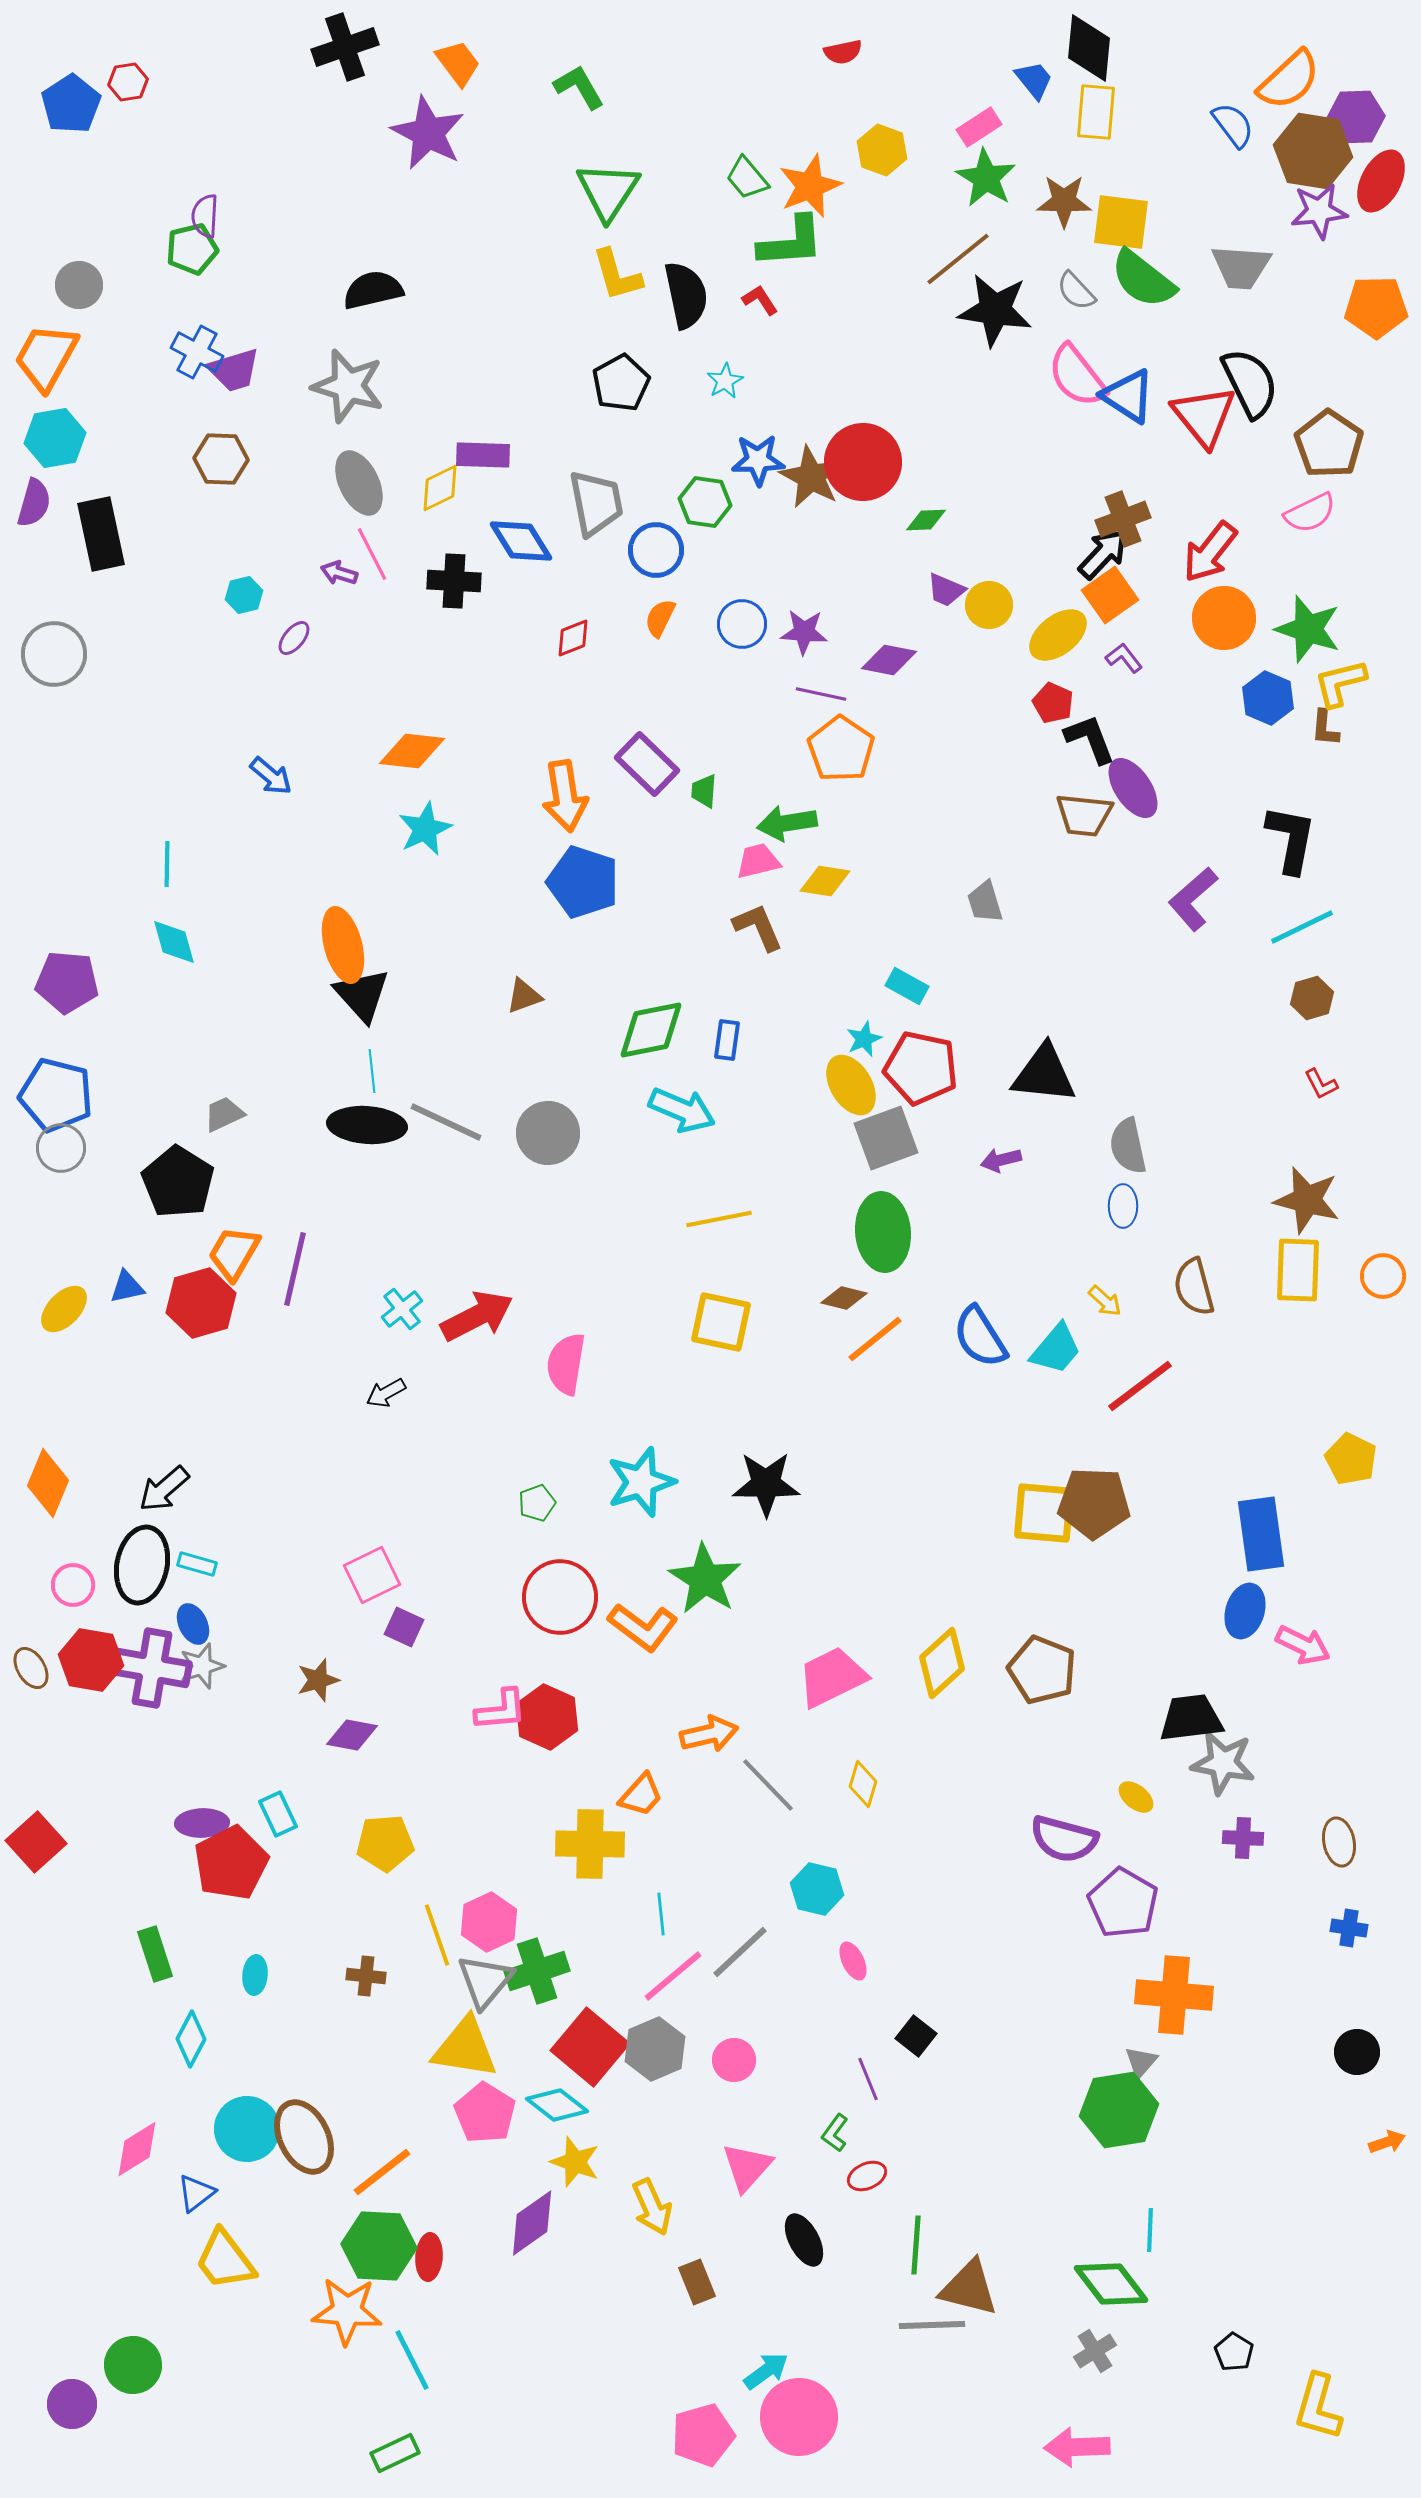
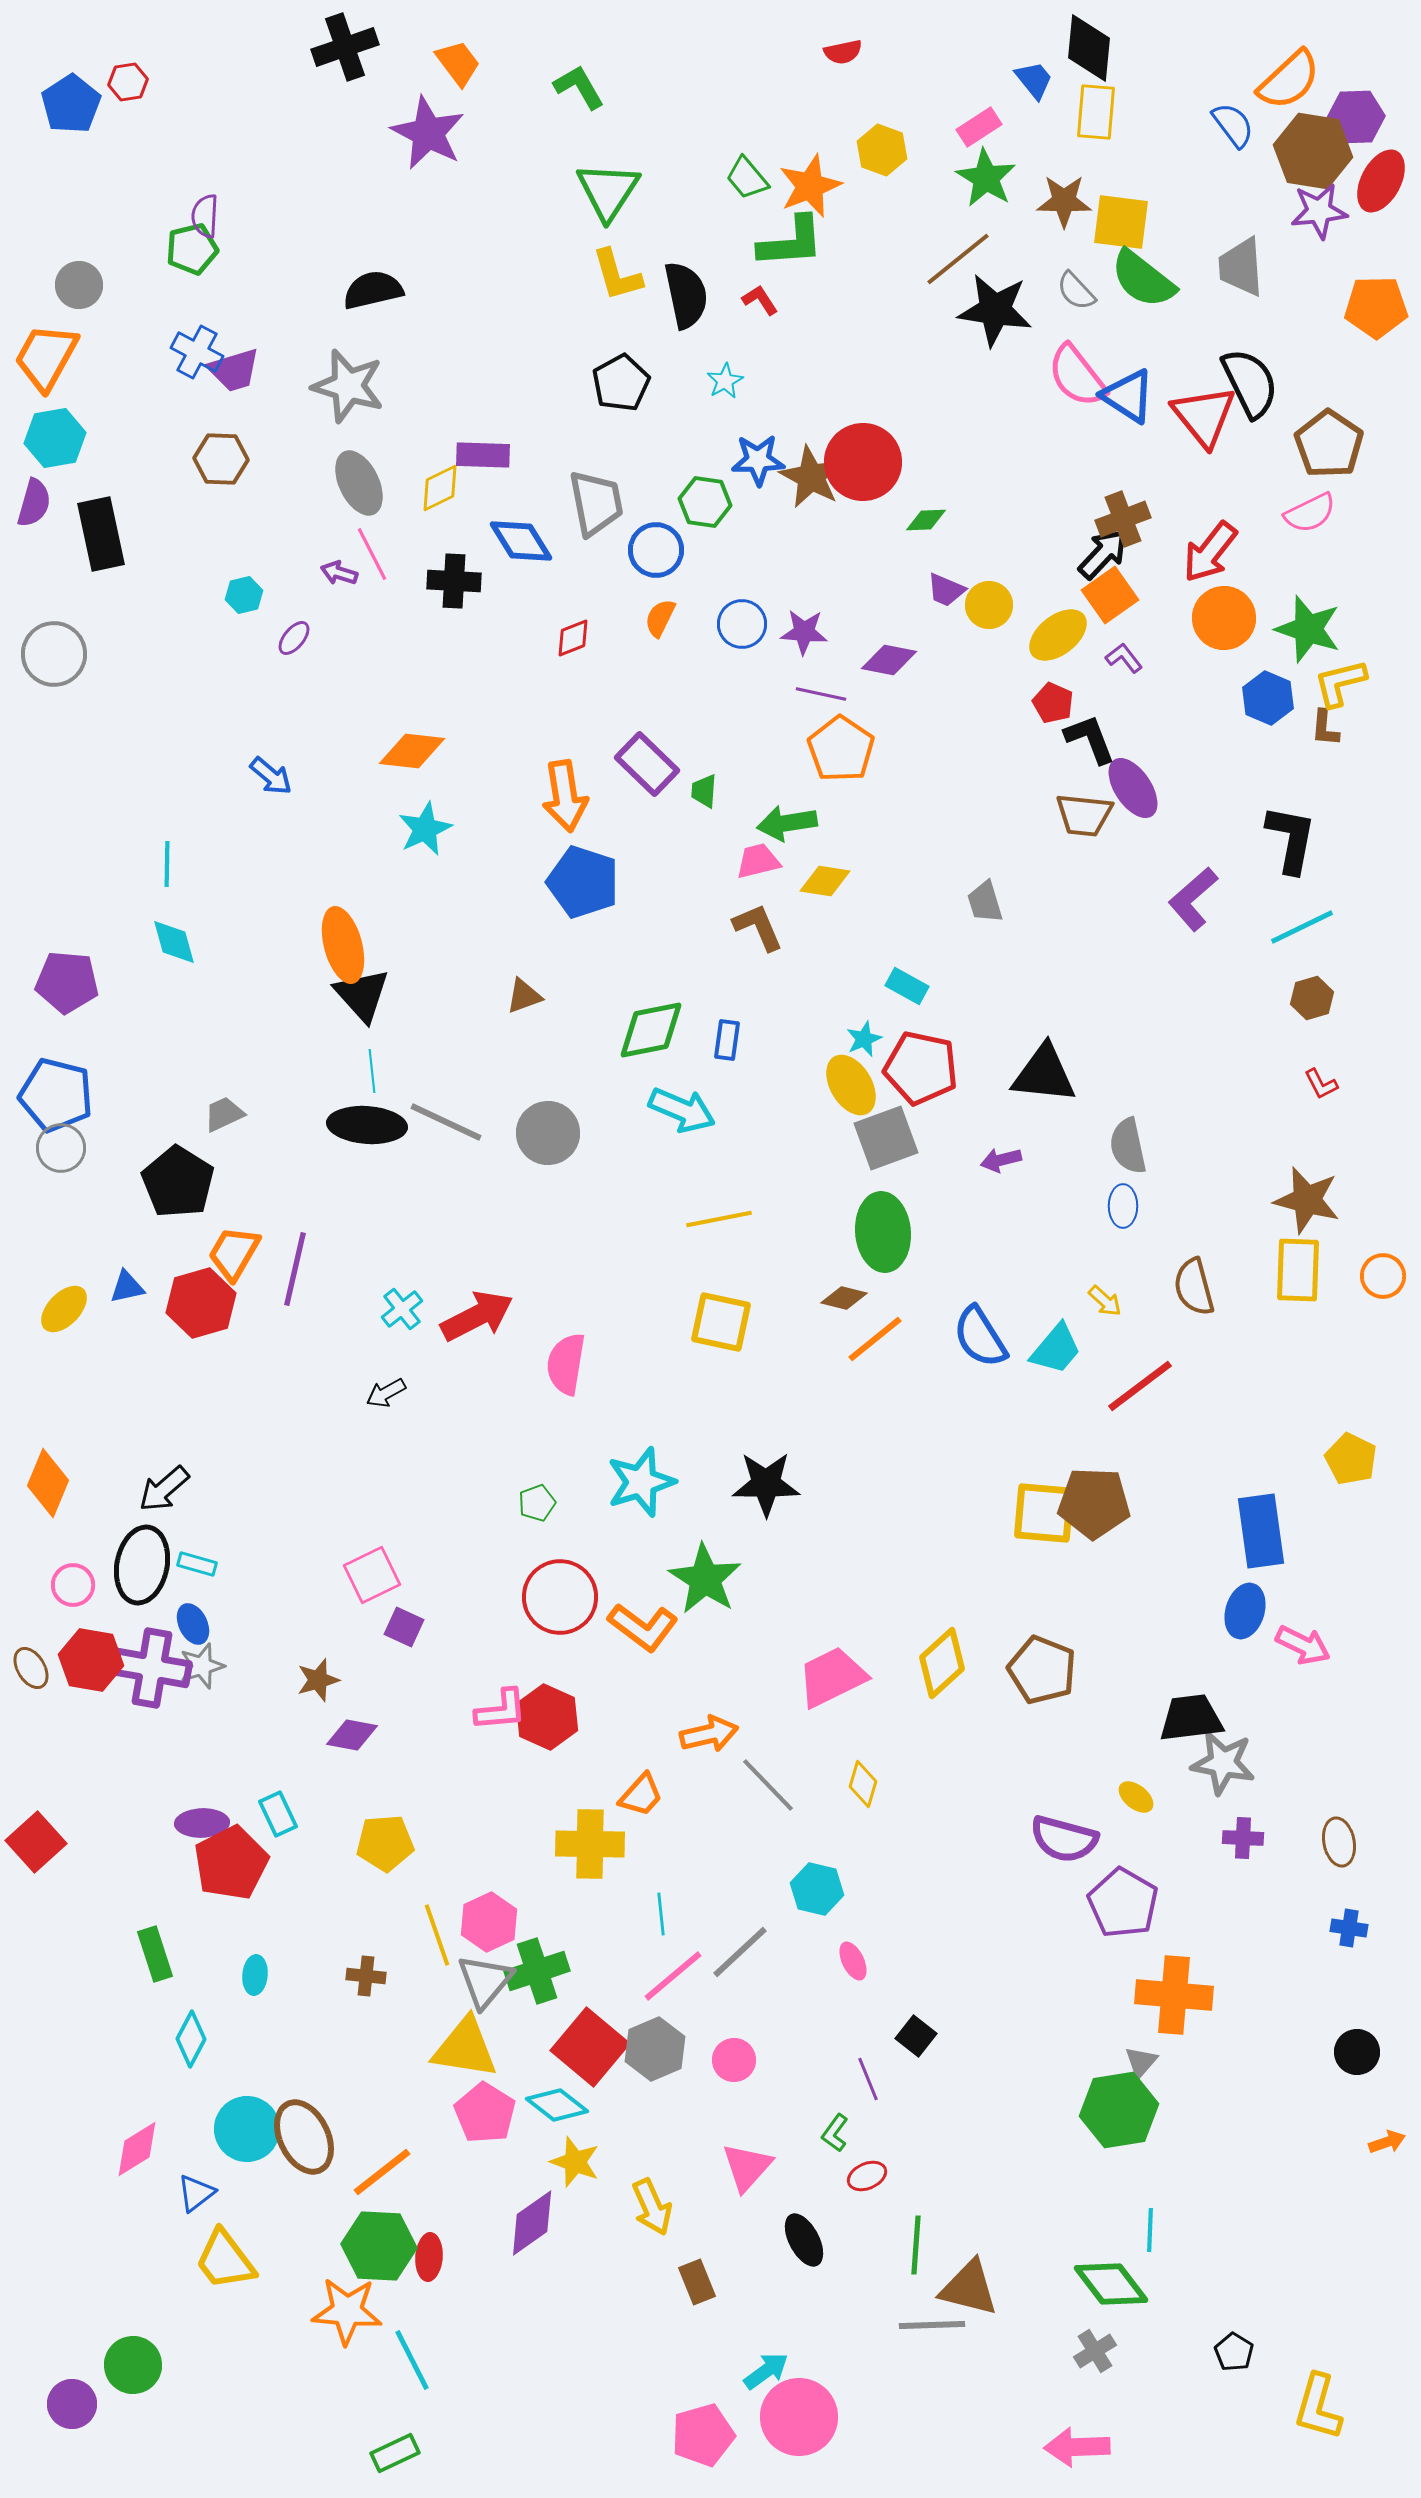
gray trapezoid at (1241, 267): rotated 82 degrees clockwise
blue rectangle at (1261, 1534): moved 3 px up
